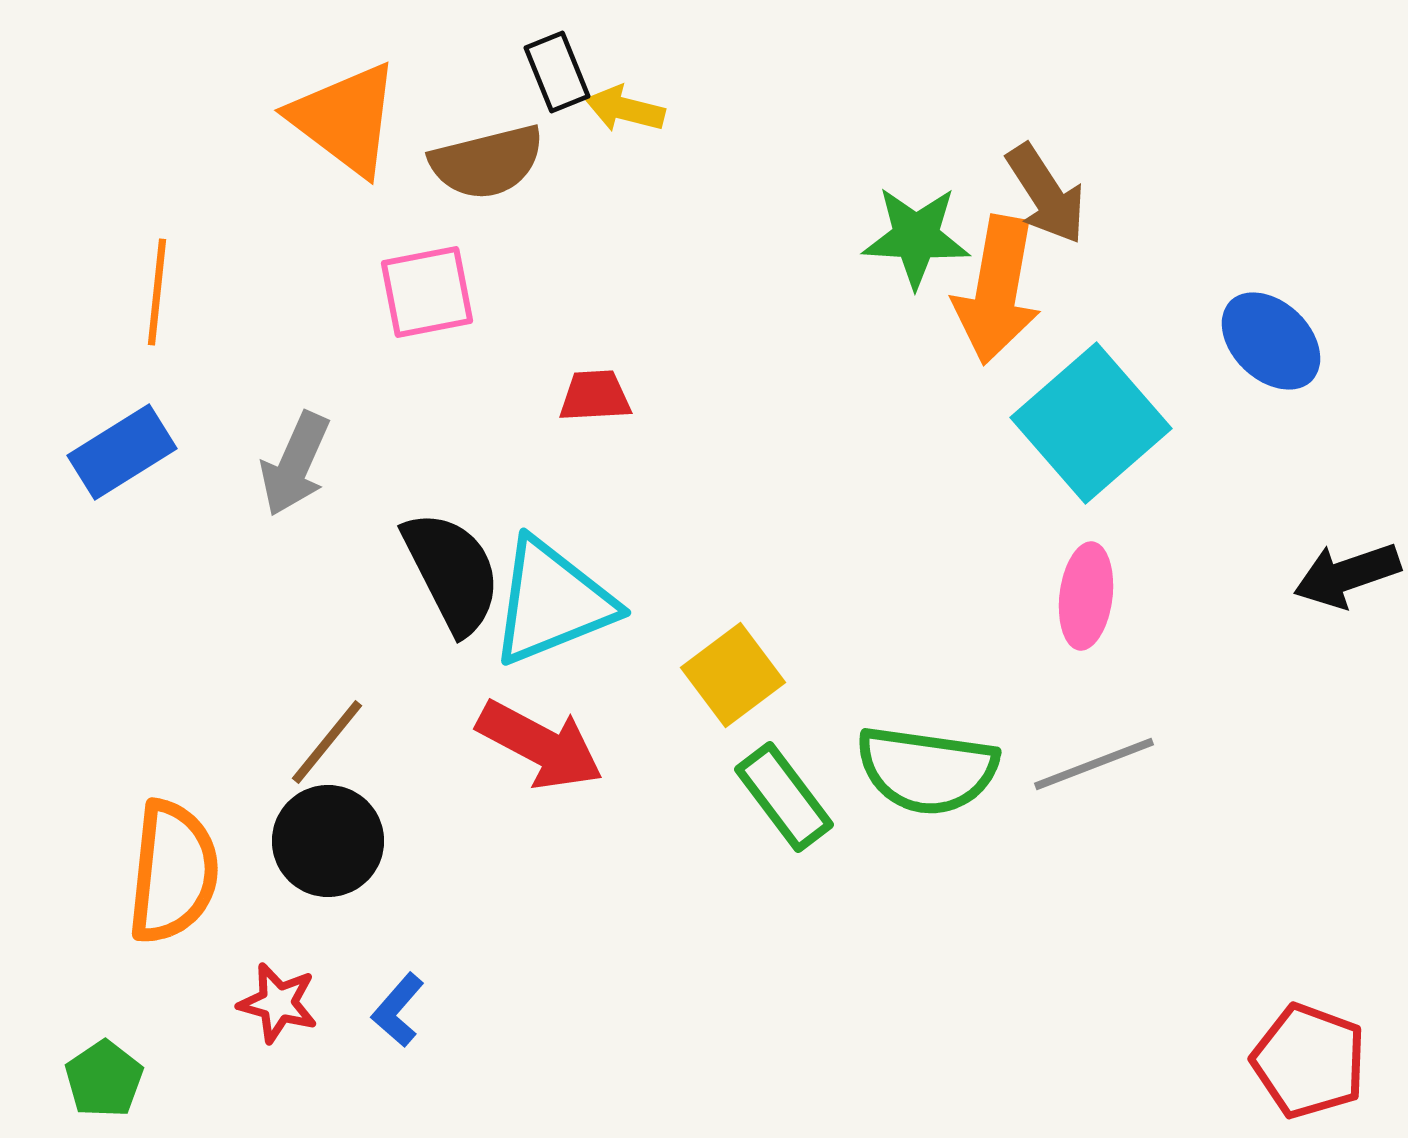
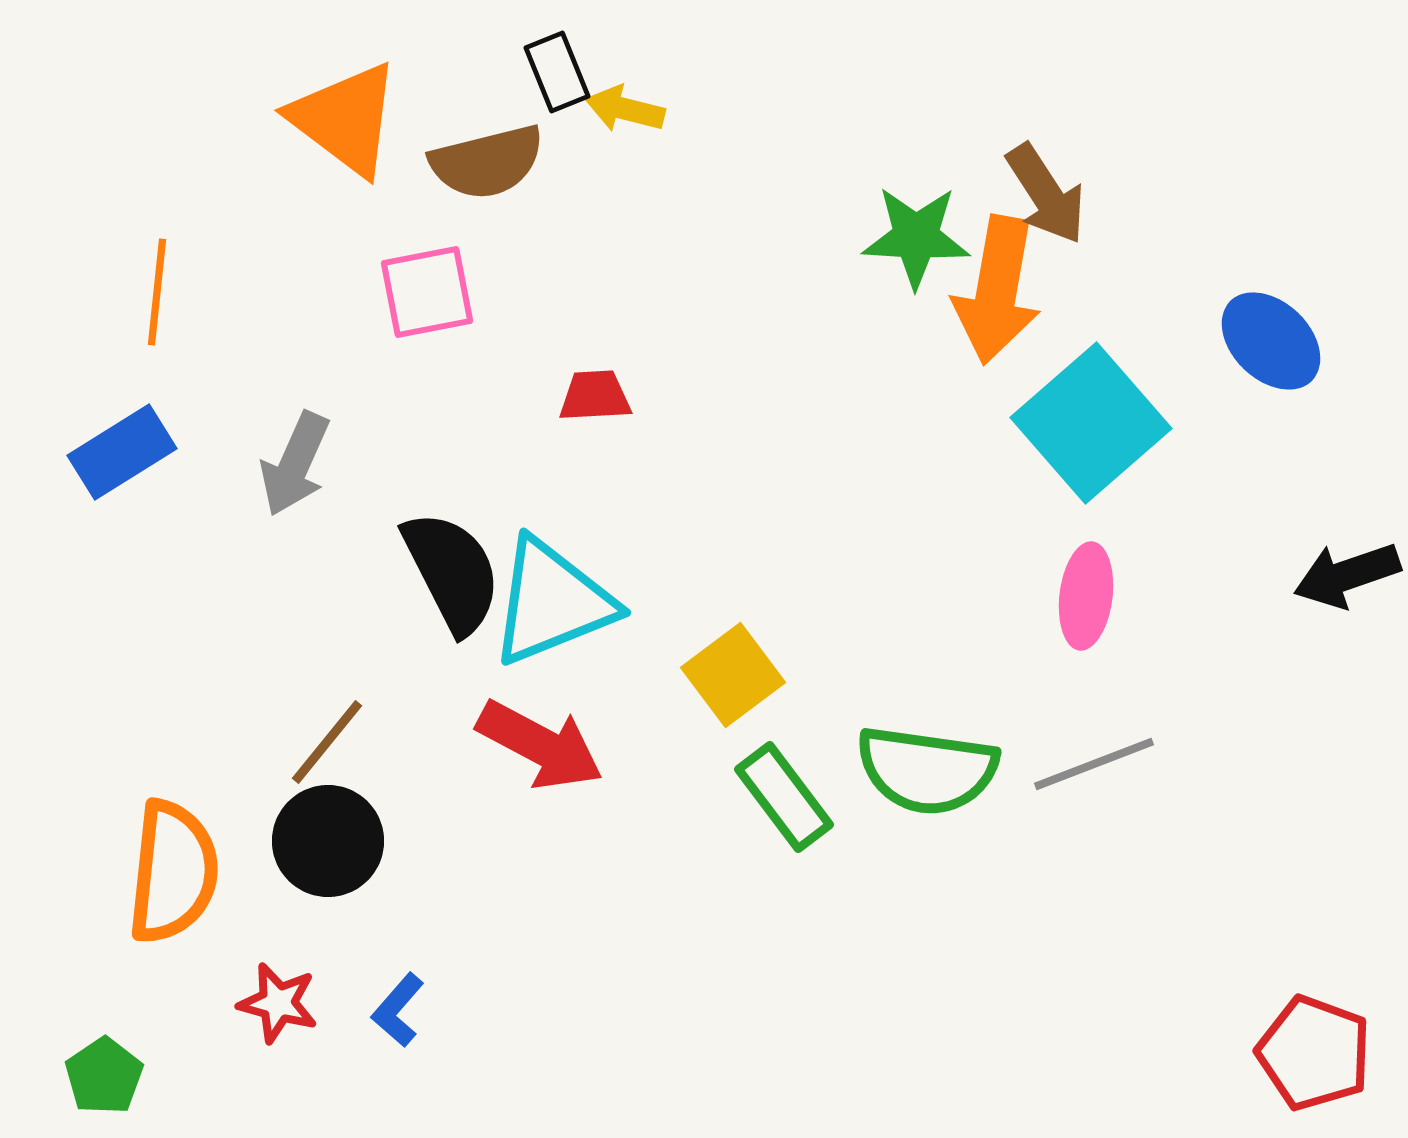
red pentagon: moved 5 px right, 8 px up
green pentagon: moved 3 px up
